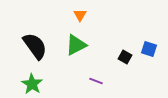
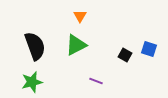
orange triangle: moved 1 px down
black semicircle: rotated 16 degrees clockwise
black square: moved 2 px up
green star: moved 2 px up; rotated 25 degrees clockwise
